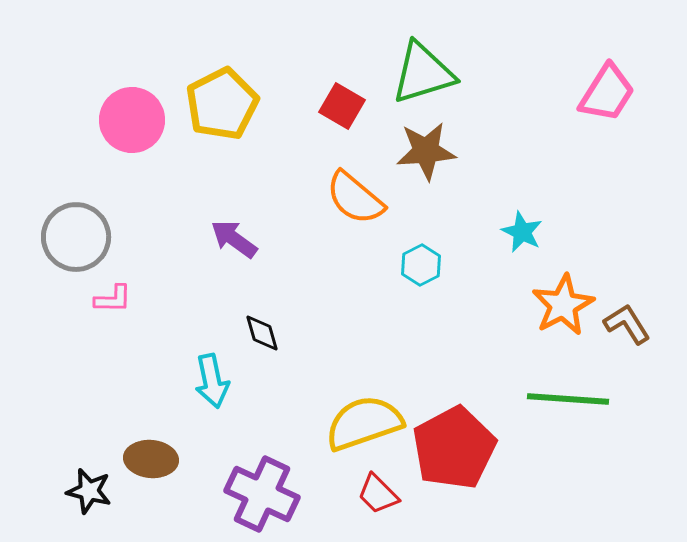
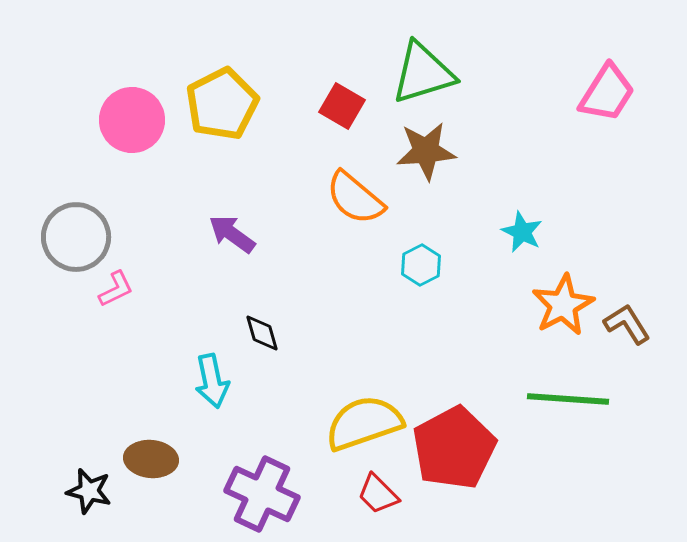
purple arrow: moved 2 px left, 5 px up
pink L-shape: moved 3 px right, 10 px up; rotated 27 degrees counterclockwise
